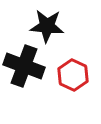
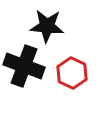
red hexagon: moved 1 px left, 2 px up
